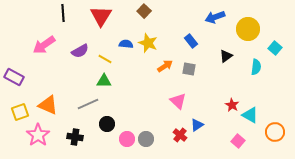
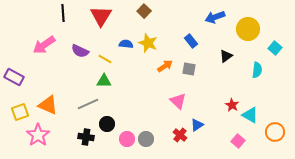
purple semicircle: rotated 54 degrees clockwise
cyan semicircle: moved 1 px right, 3 px down
black cross: moved 11 px right
